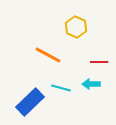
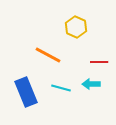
blue rectangle: moved 4 px left, 10 px up; rotated 68 degrees counterclockwise
